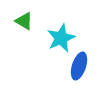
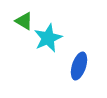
cyan star: moved 13 px left
